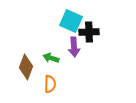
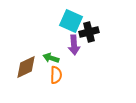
black cross: rotated 12 degrees counterclockwise
purple arrow: moved 2 px up
brown diamond: rotated 45 degrees clockwise
orange semicircle: moved 6 px right, 9 px up
